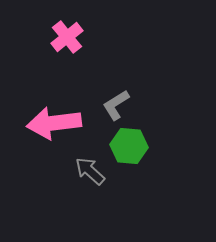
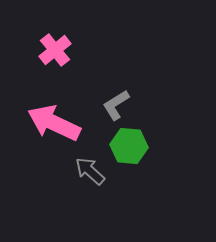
pink cross: moved 12 px left, 13 px down
pink arrow: rotated 32 degrees clockwise
